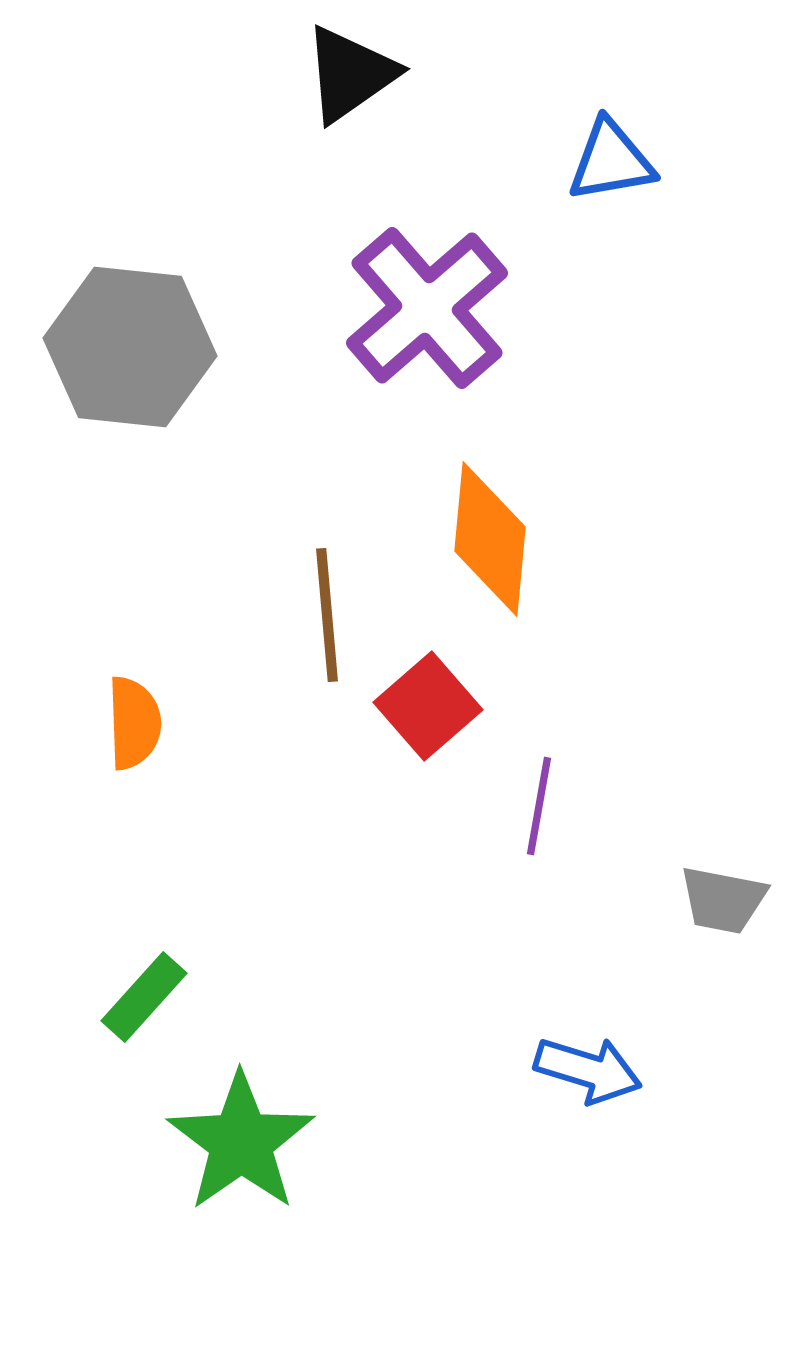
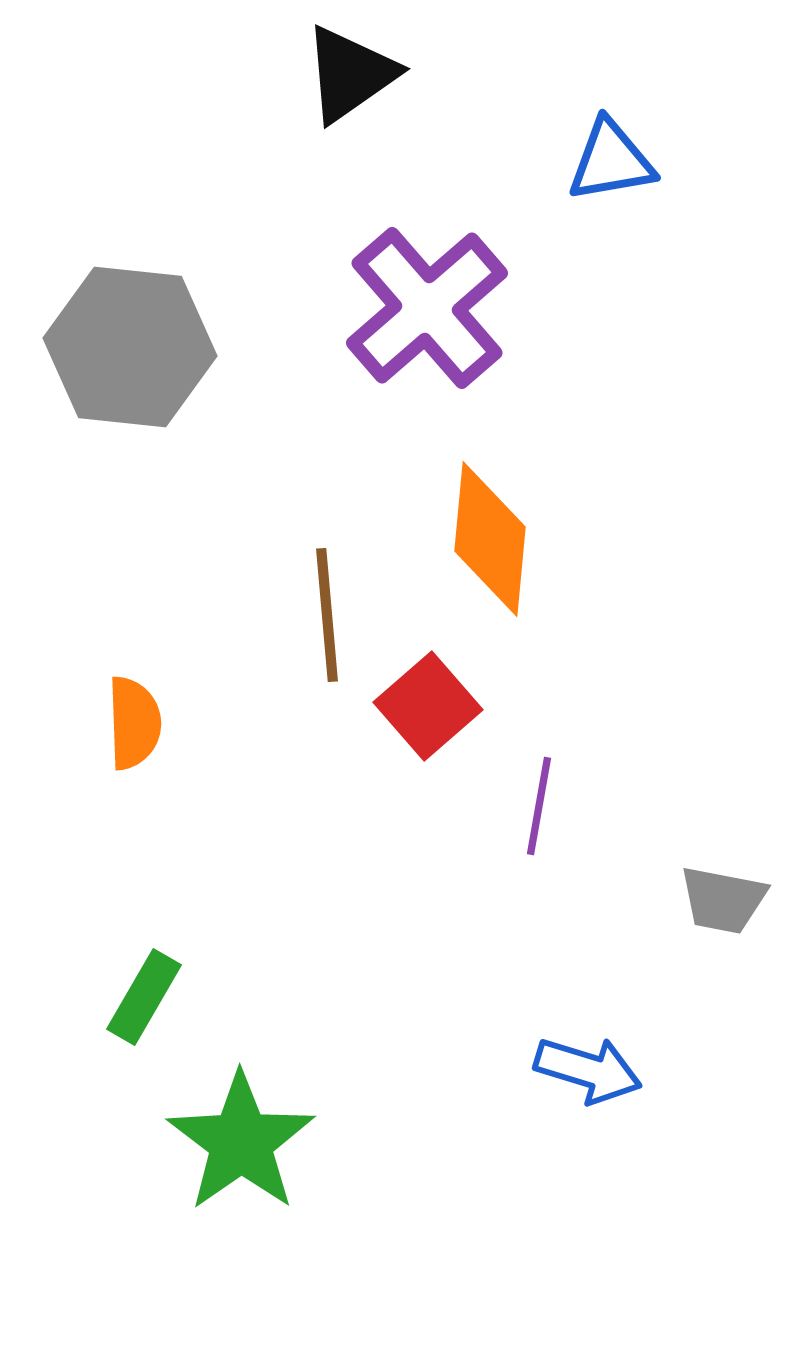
green rectangle: rotated 12 degrees counterclockwise
